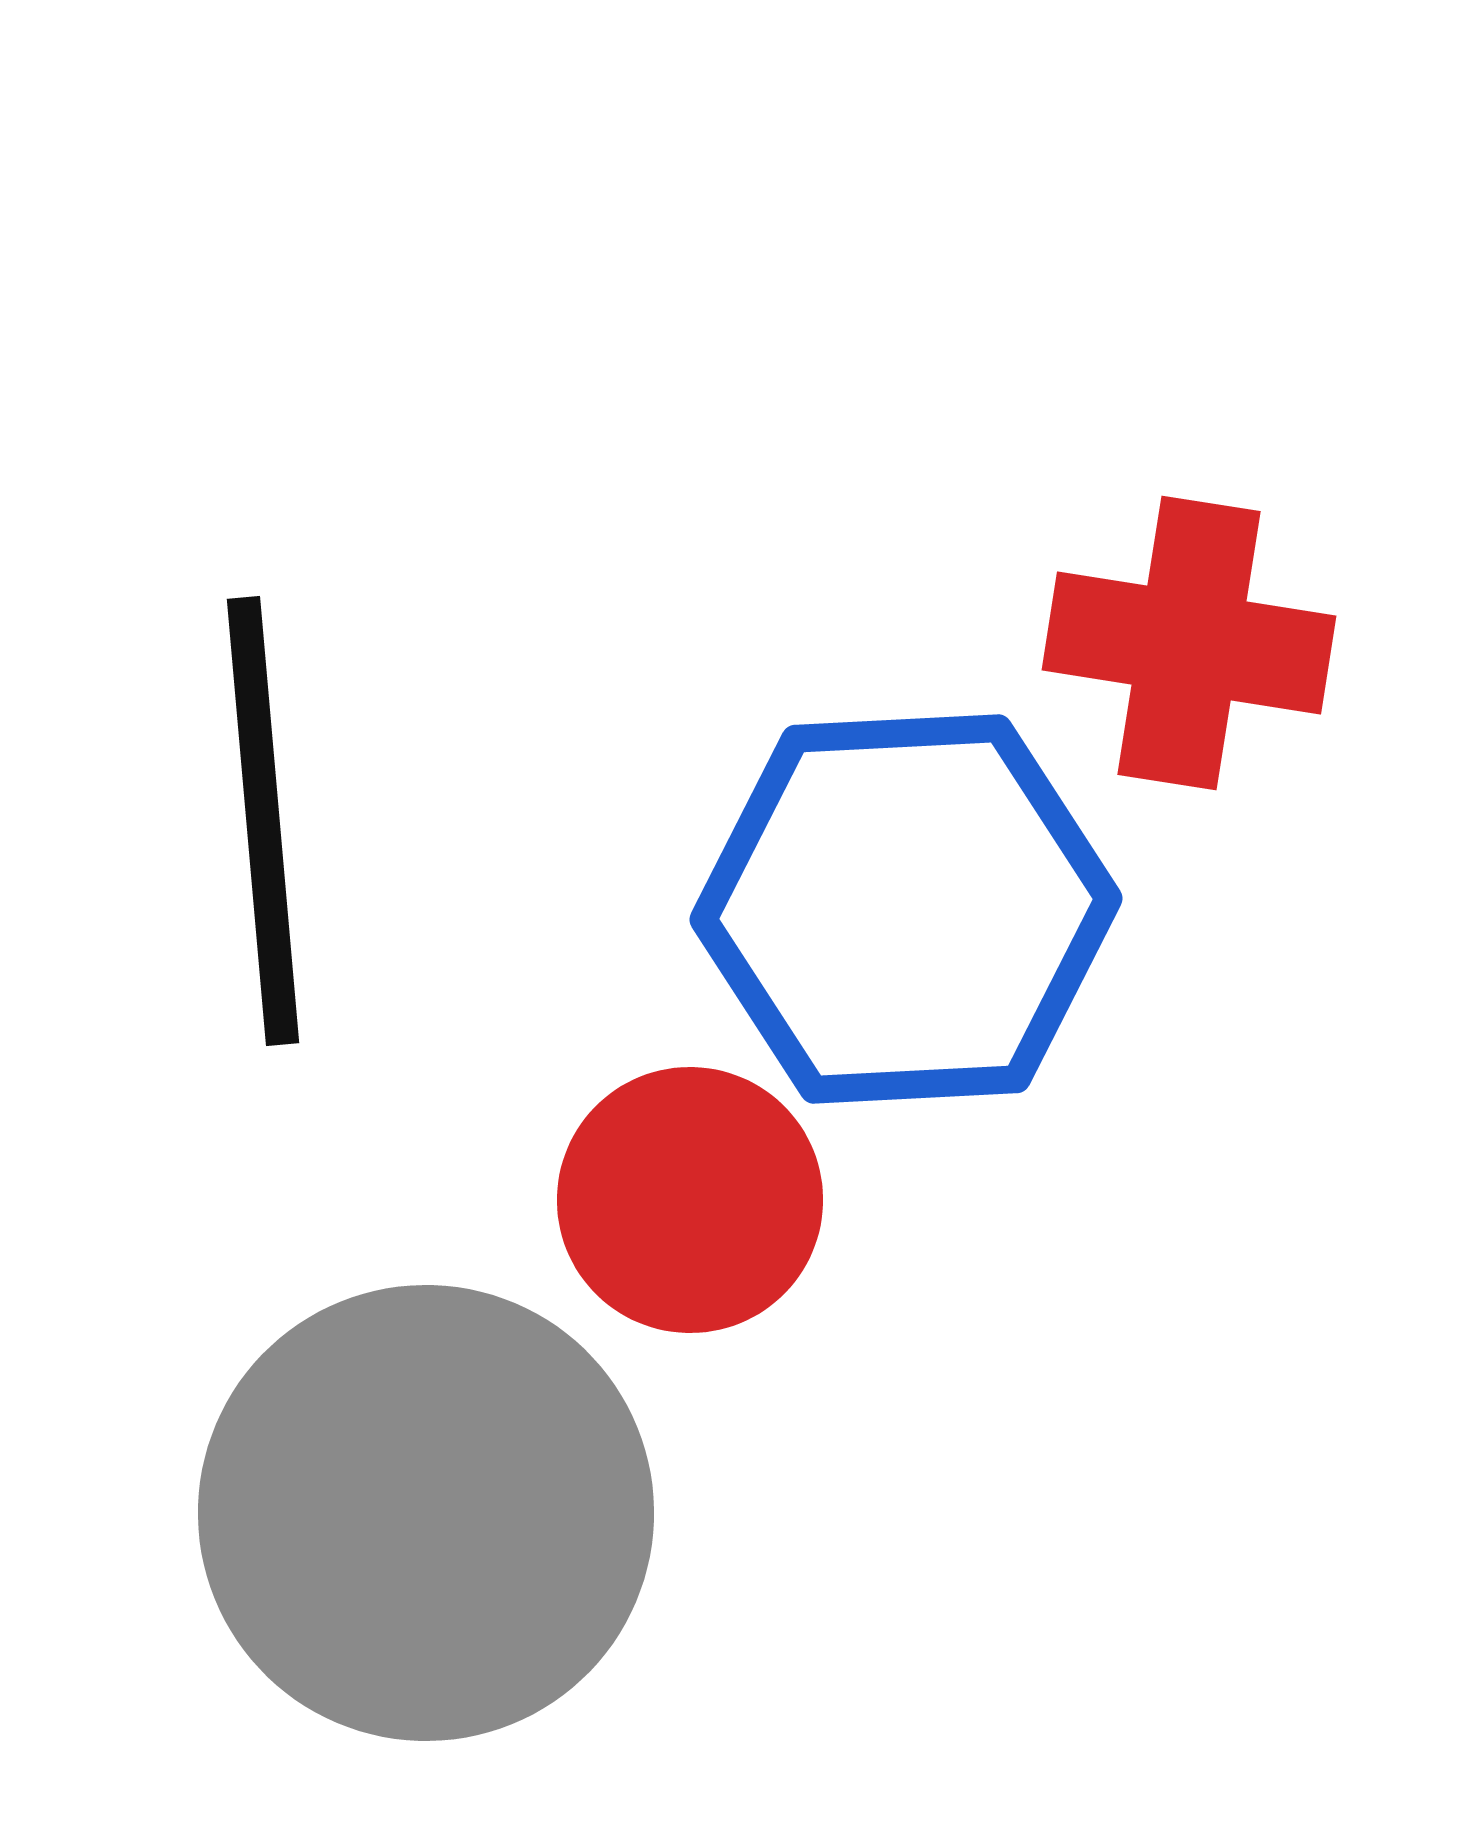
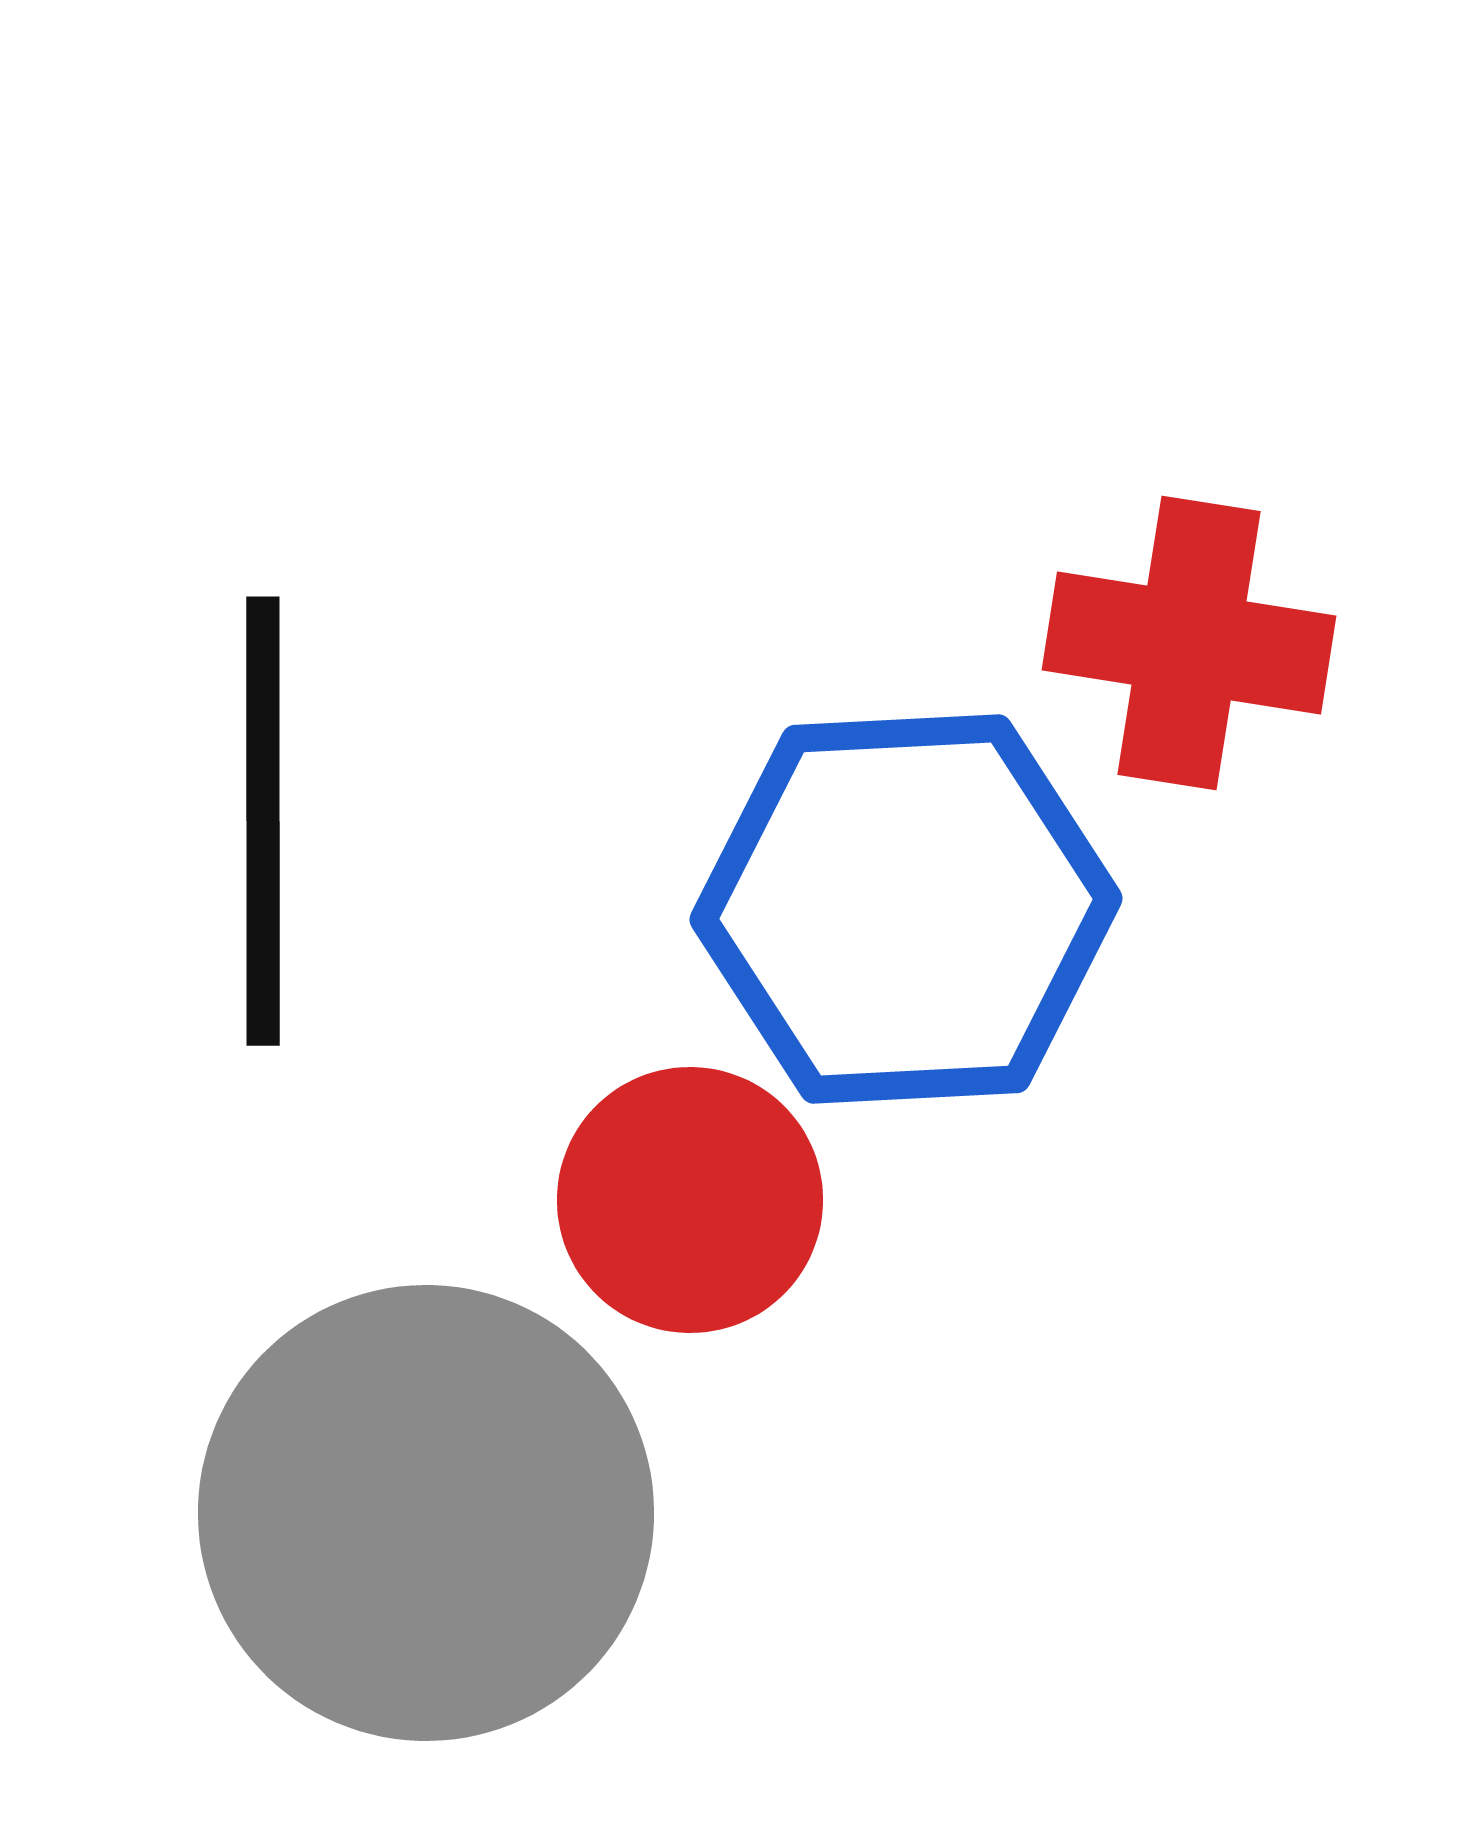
black line: rotated 5 degrees clockwise
